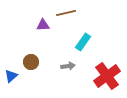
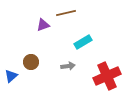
purple triangle: rotated 16 degrees counterclockwise
cyan rectangle: rotated 24 degrees clockwise
red cross: rotated 12 degrees clockwise
